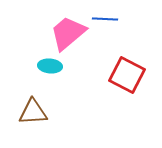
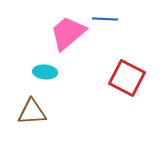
cyan ellipse: moved 5 px left, 6 px down
red square: moved 3 px down
brown triangle: moved 1 px left
